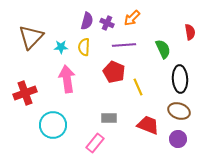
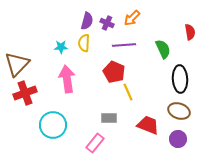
brown triangle: moved 14 px left, 27 px down
yellow semicircle: moved 4 px up
yellow line: moved 10 px left, 5 px down
